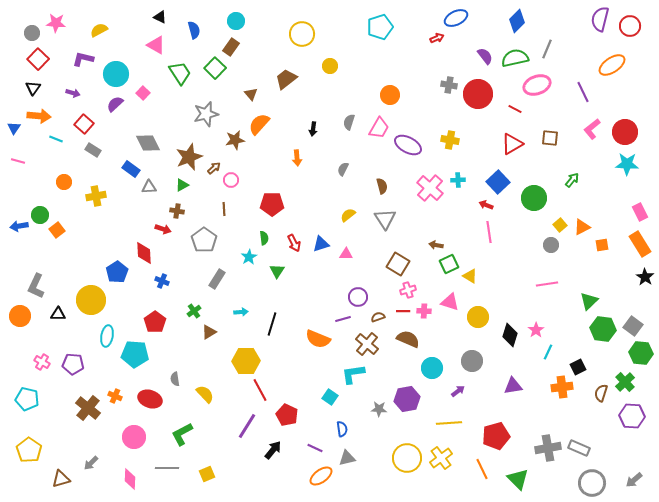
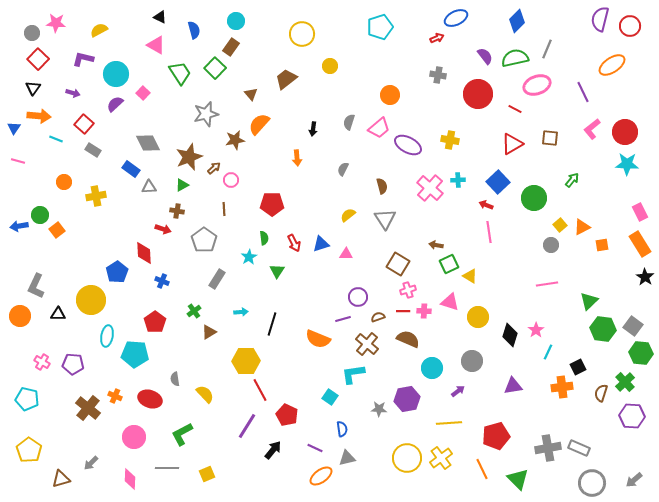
gray cross at (449, 85): moved 11 px left, 10 px up
pink trapezoid at (379, 128): rotated 20 degrees clockwise
